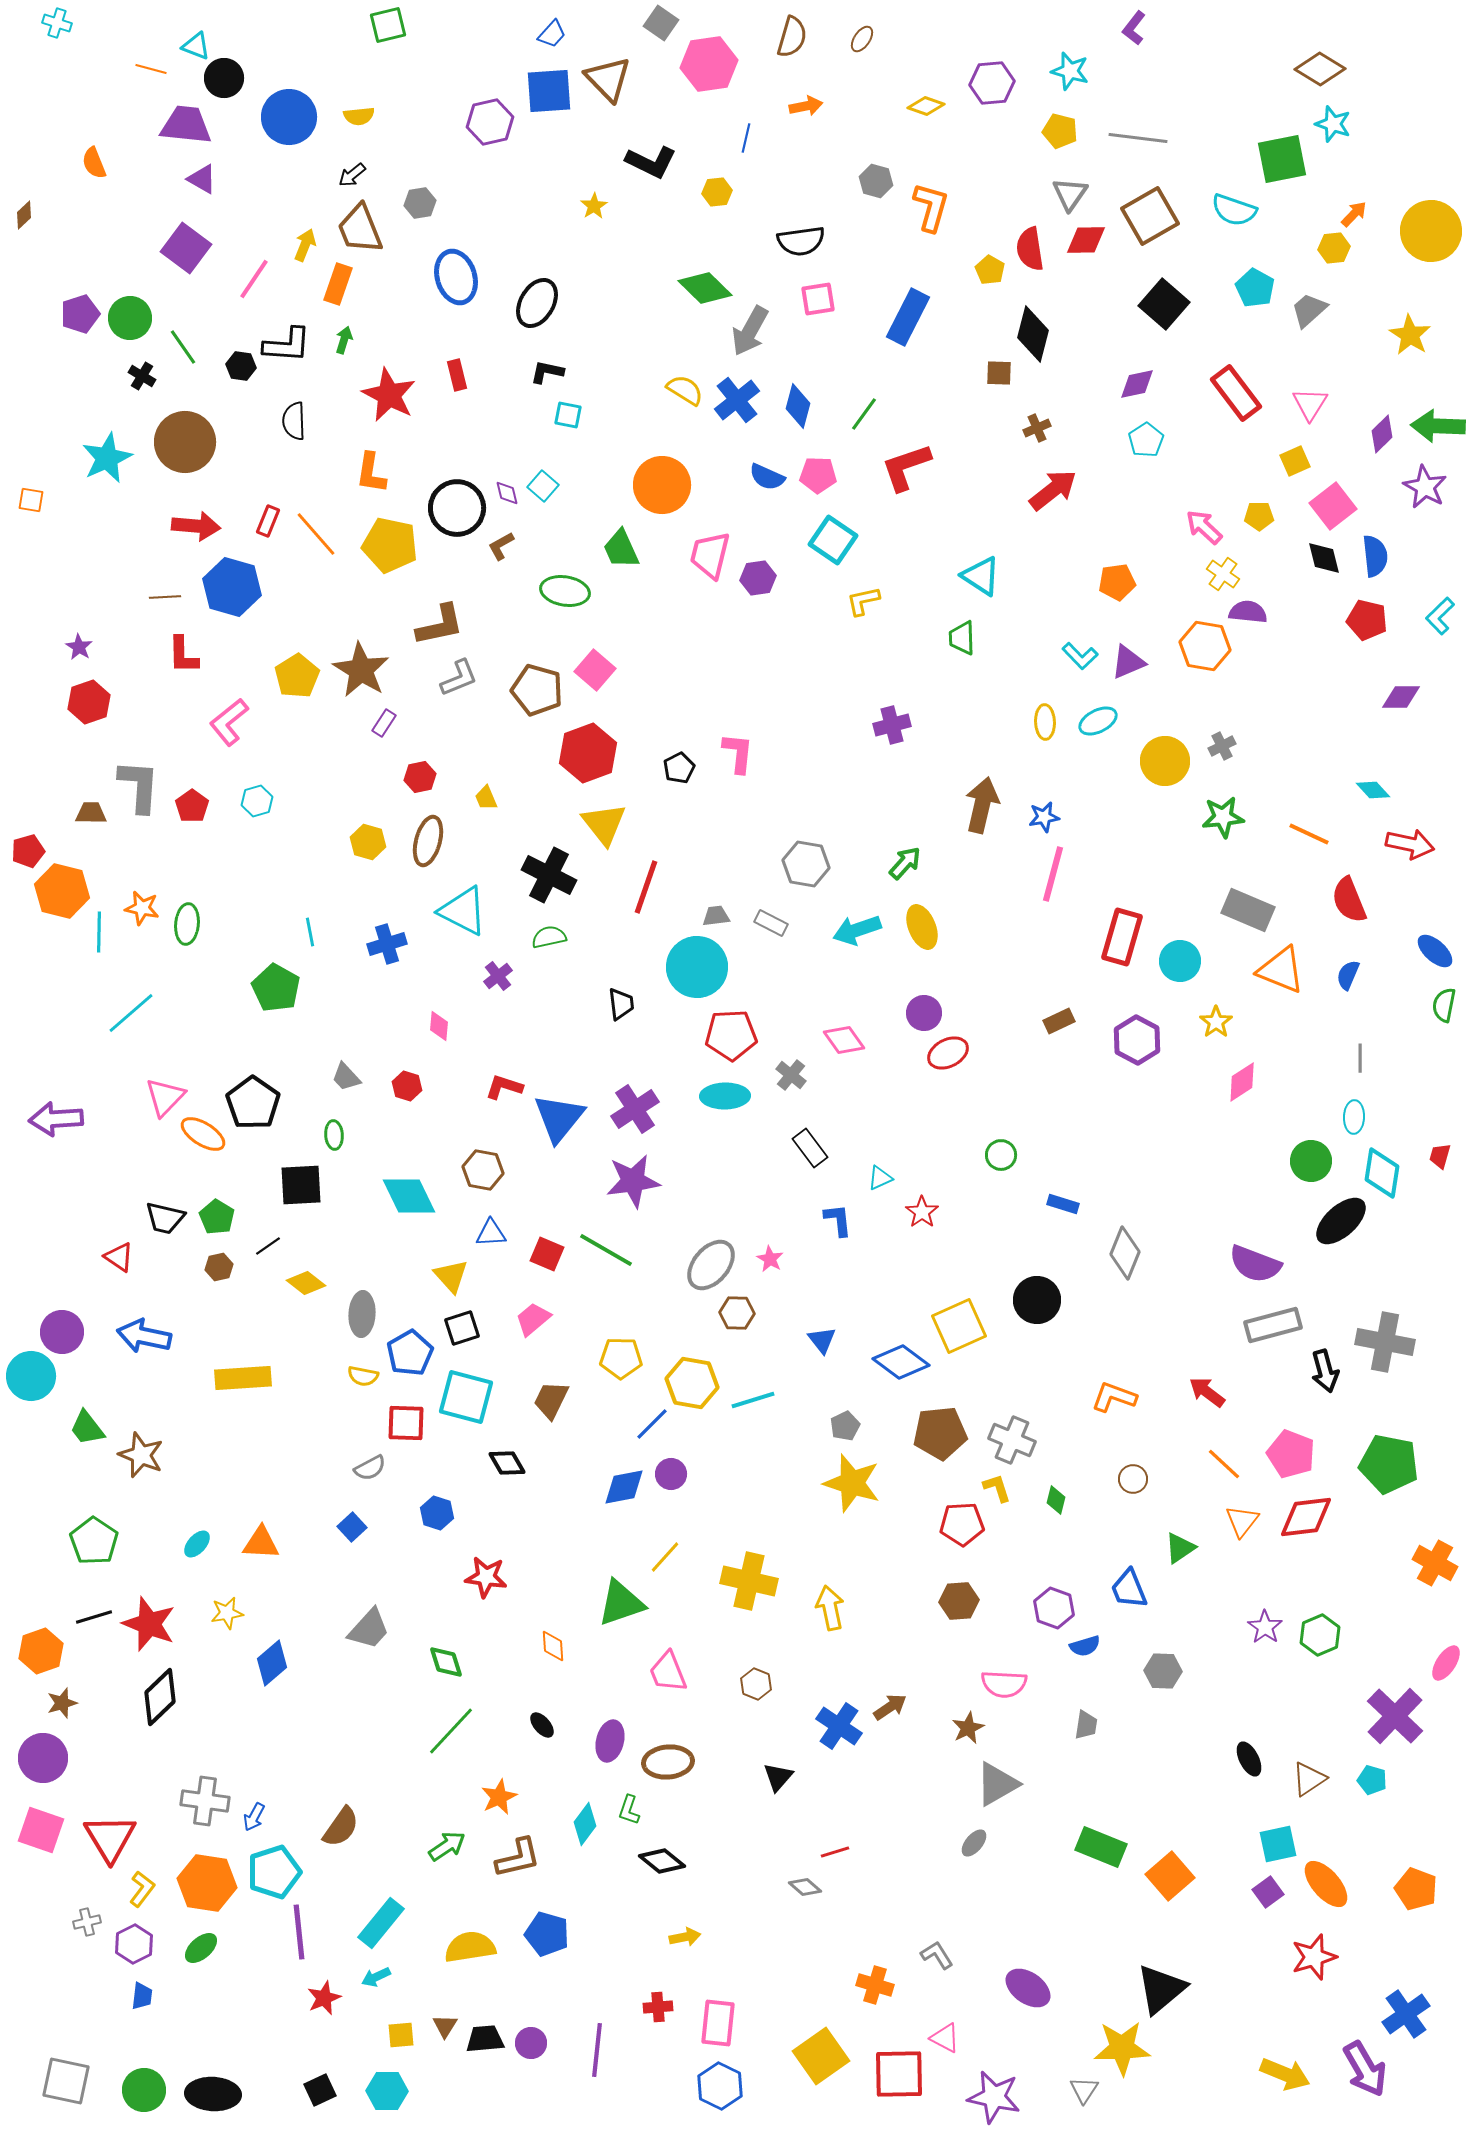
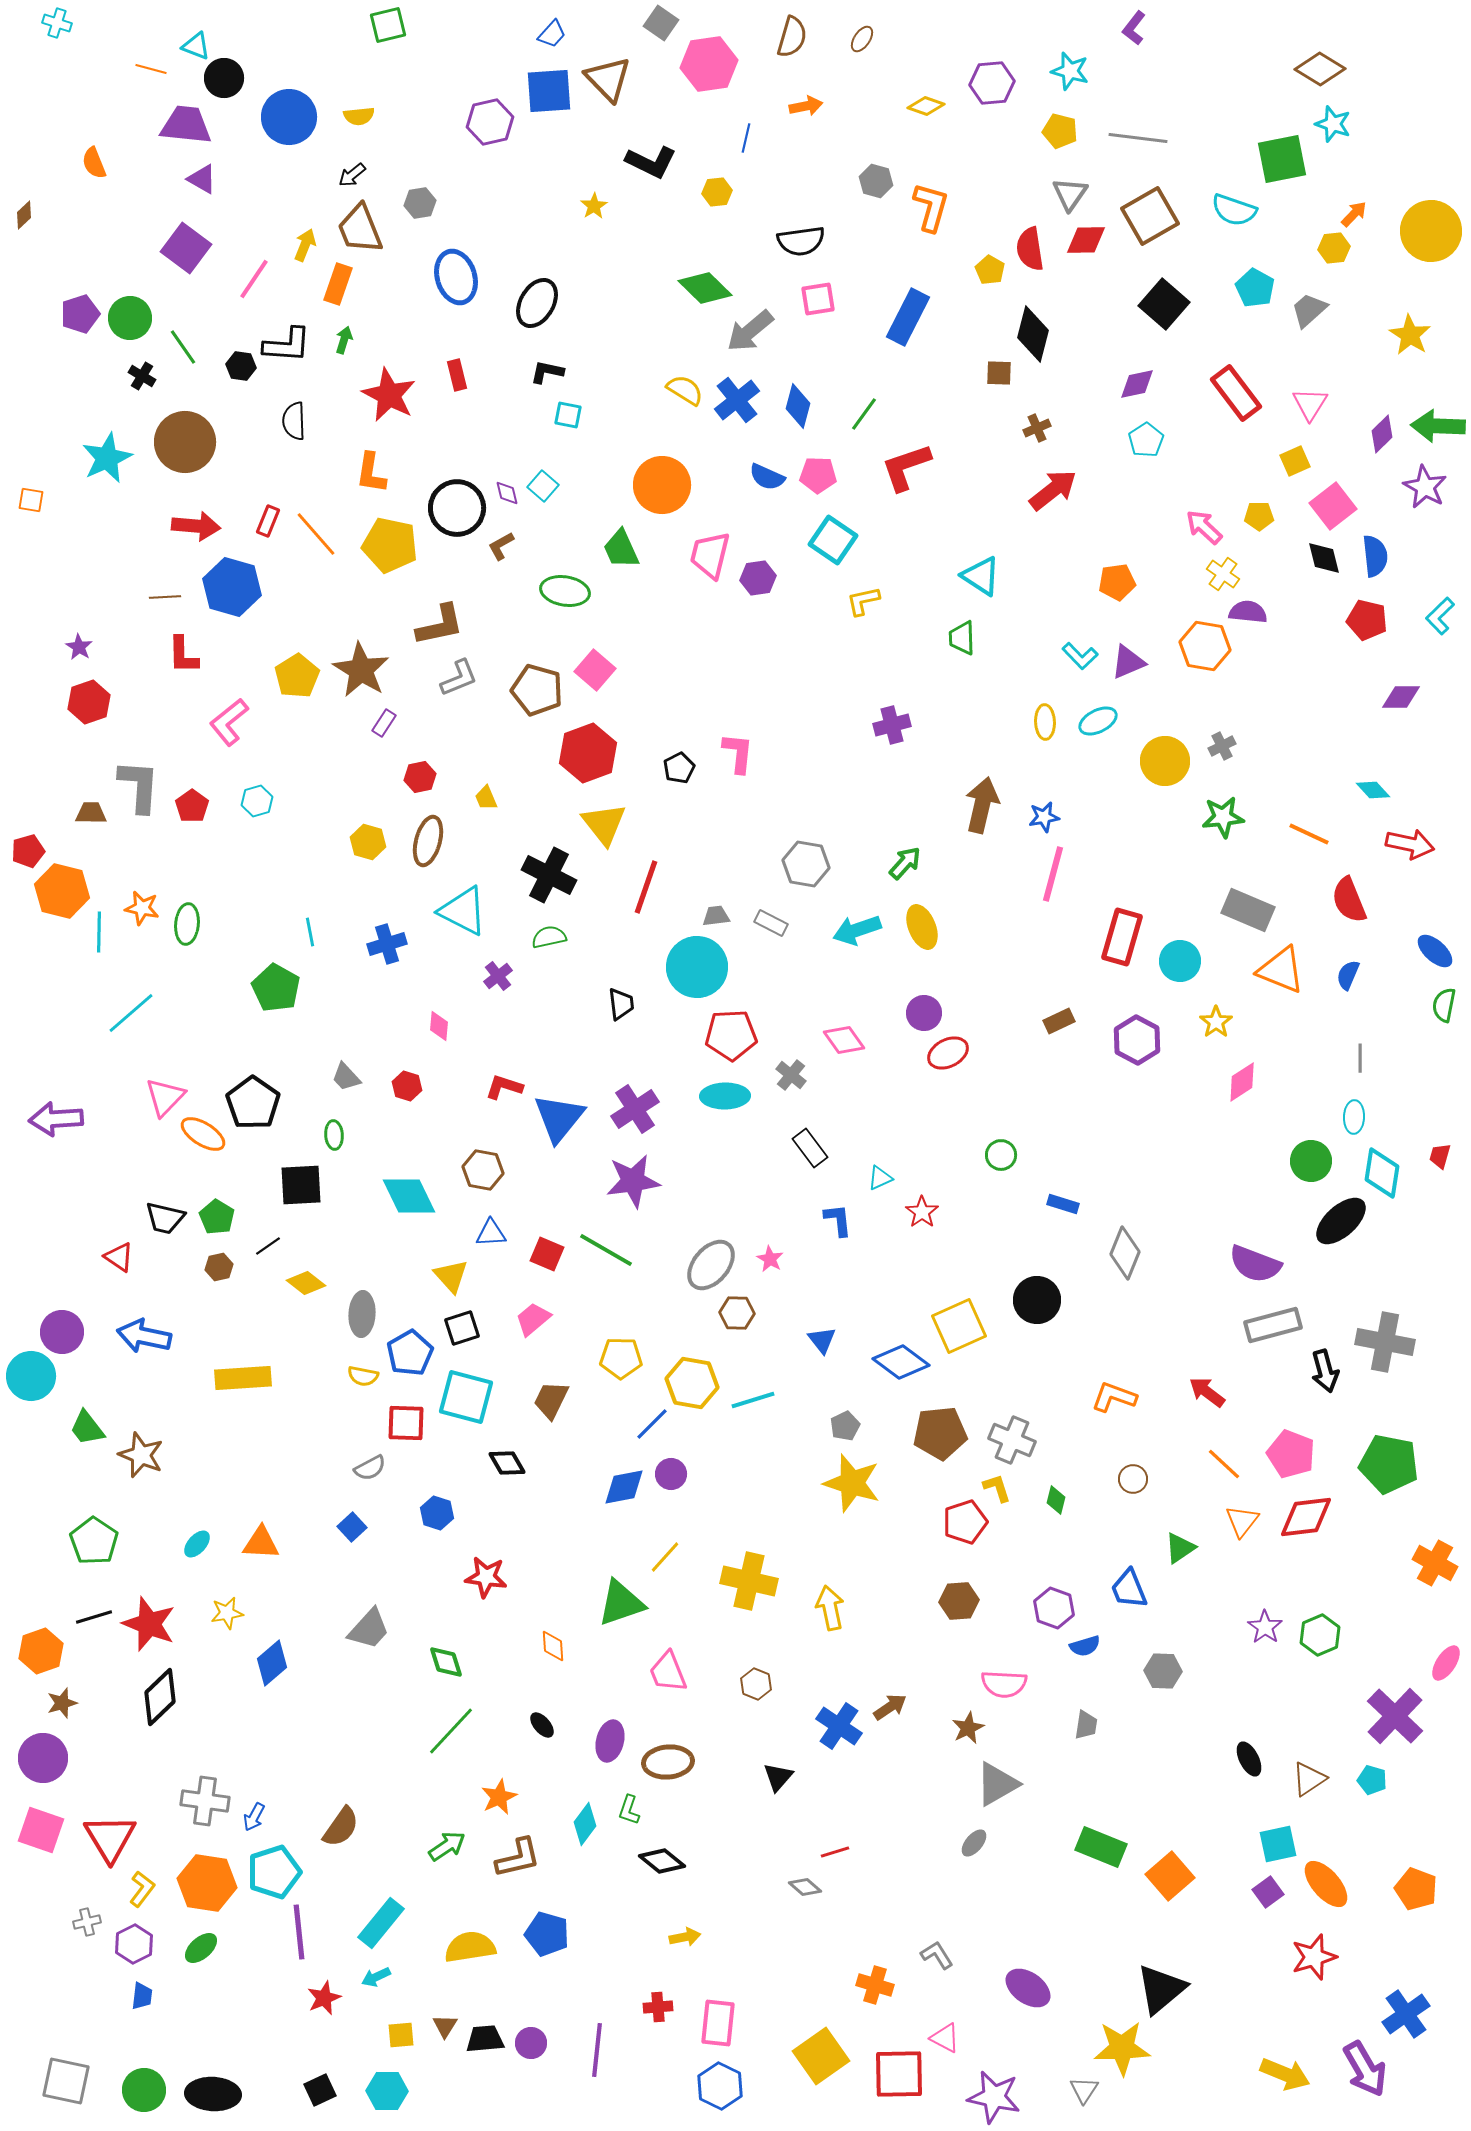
gray arrow at (750, 331): rotated 21 degrees clockwise
red pentagon at (962, 1524): moved 3 px right, 2 px up; rotated 15 degrees counterclockwise
